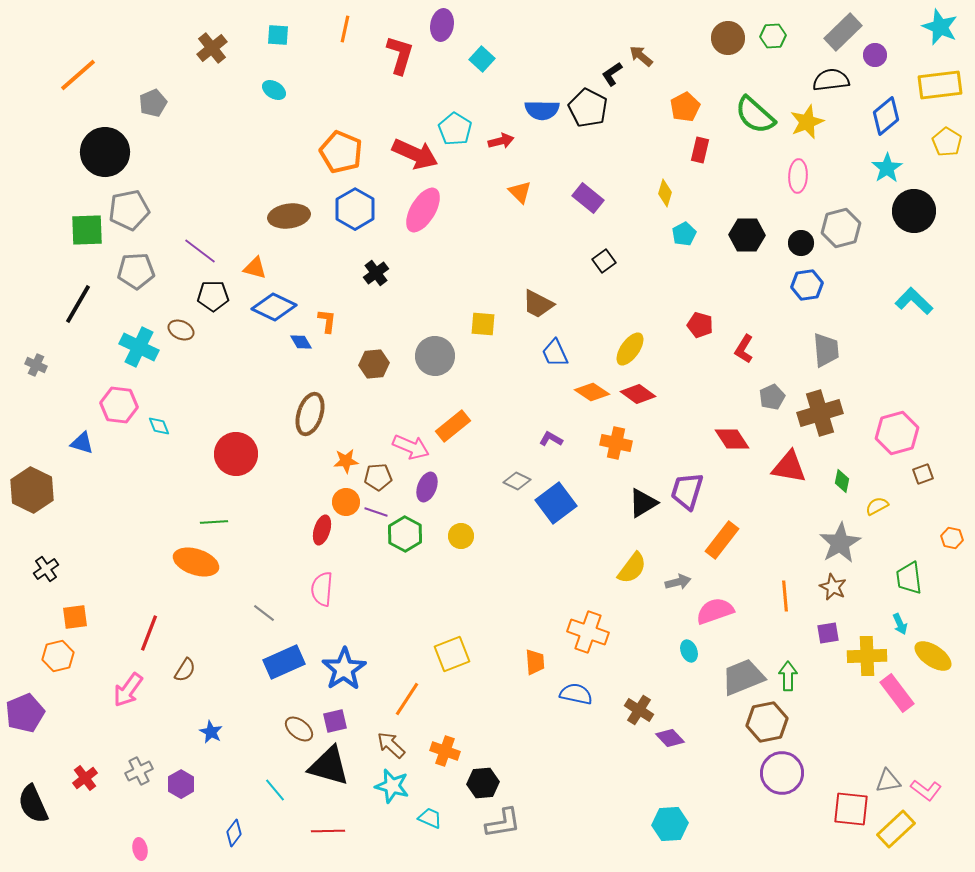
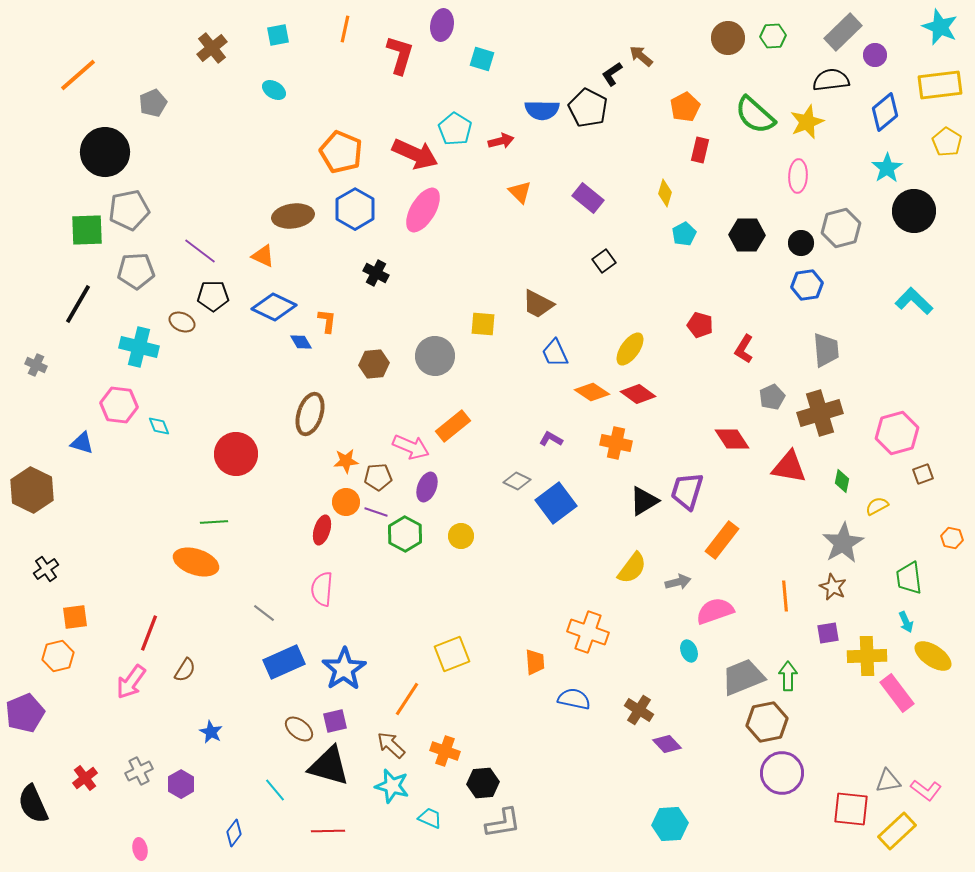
cyan square at (278, 35): rotated 15 degrees counterclockwise
cyan square at (482, 59): rotated 25 degrees counterclockwise
blue diamond at (886, 116): moved 1 px left, 4 px up
brown ellipse at (289, 216): moved 4 px right
orange triangle at (255, 268): moved 8 px right, 12 px up; rotated 10 degrees clockwise
black cross at (376, 273): rotated 25 degrees counterclockwise
brown ellipse at (181, 330): moved 1 px right, 8 px up
cyan cross at (139, 347): rotated 12 degrees counterclockwise
black triangle at (643, 503): moved 1 px right, 2 px up
gray star at (840, 543): moved 3 px right
cyan arrow at (900, 624): moved 6 px right, 2 px up
pink arrow at (128, 690): moved 3 px right, 8 px up
blue semicircle at (576, 694): moved 2 px left, 5 px down
purple diamond at (670, 738): moved 3 px left, 6 px down
yellow rectangle at (896, 829): moved 1 px right, 2 px down
